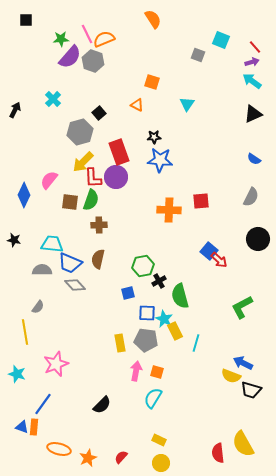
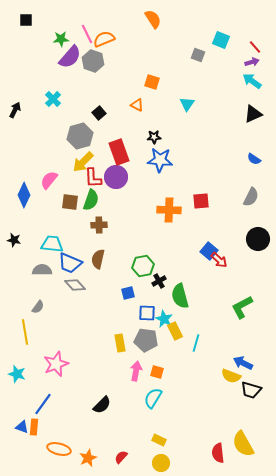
gray hexagon at (80, 132): moved 4 px down
